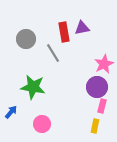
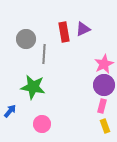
purple triangle: moved 1 px right, 1 px down; rotated 14 degrees counterclockwise
gray line: moved 9 px left, 1 px down; rotated 36 degrees clockwise
purple circle: moved 7 px right, 2 px up
blue arrow: moved 1 px left, 1 px up
yellow rectangle: moved 10 px right; rotated 32 degrees counterclockwise
